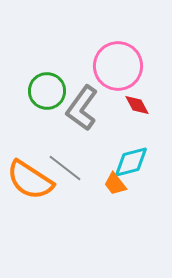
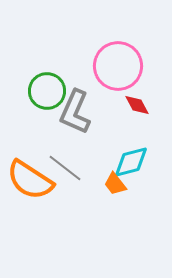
gray L-shape: moved 7 px left, 4 px down; rotated 12 degrees counterclockwise
